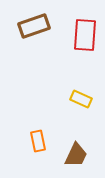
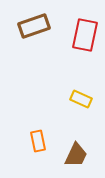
red rectangle: rotated 8 degrees clockwise
